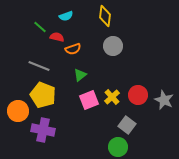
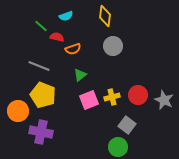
green line: moved 1 px right, 1 px up
yellow cross: rotated 28 degrees clockwise
purple cross: moved 2 px left, 2 px down
